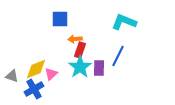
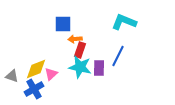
blue square: moved 3 px right, 5 px down
cyan star: rotated 25 degrees counterclockwise
